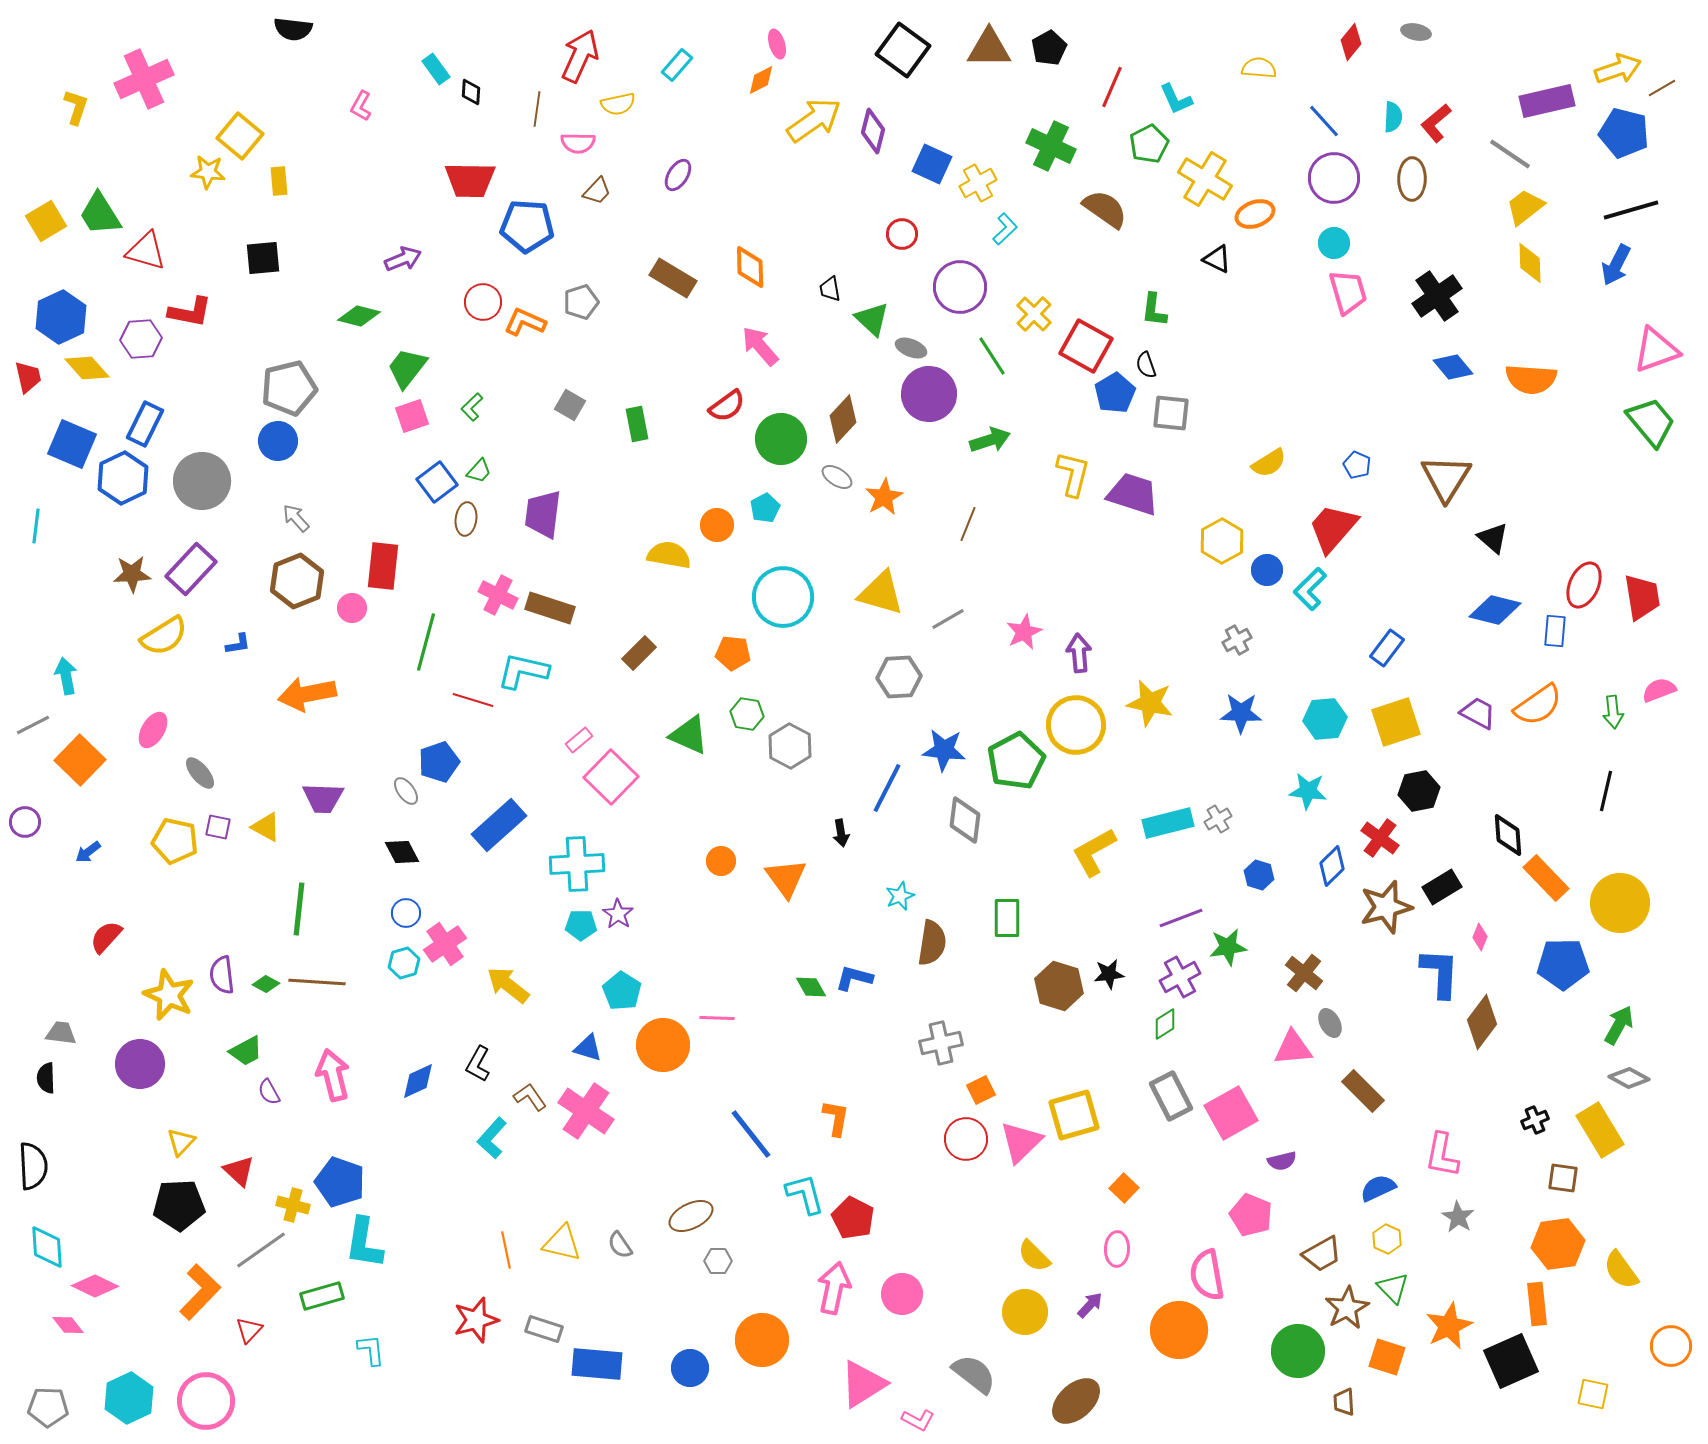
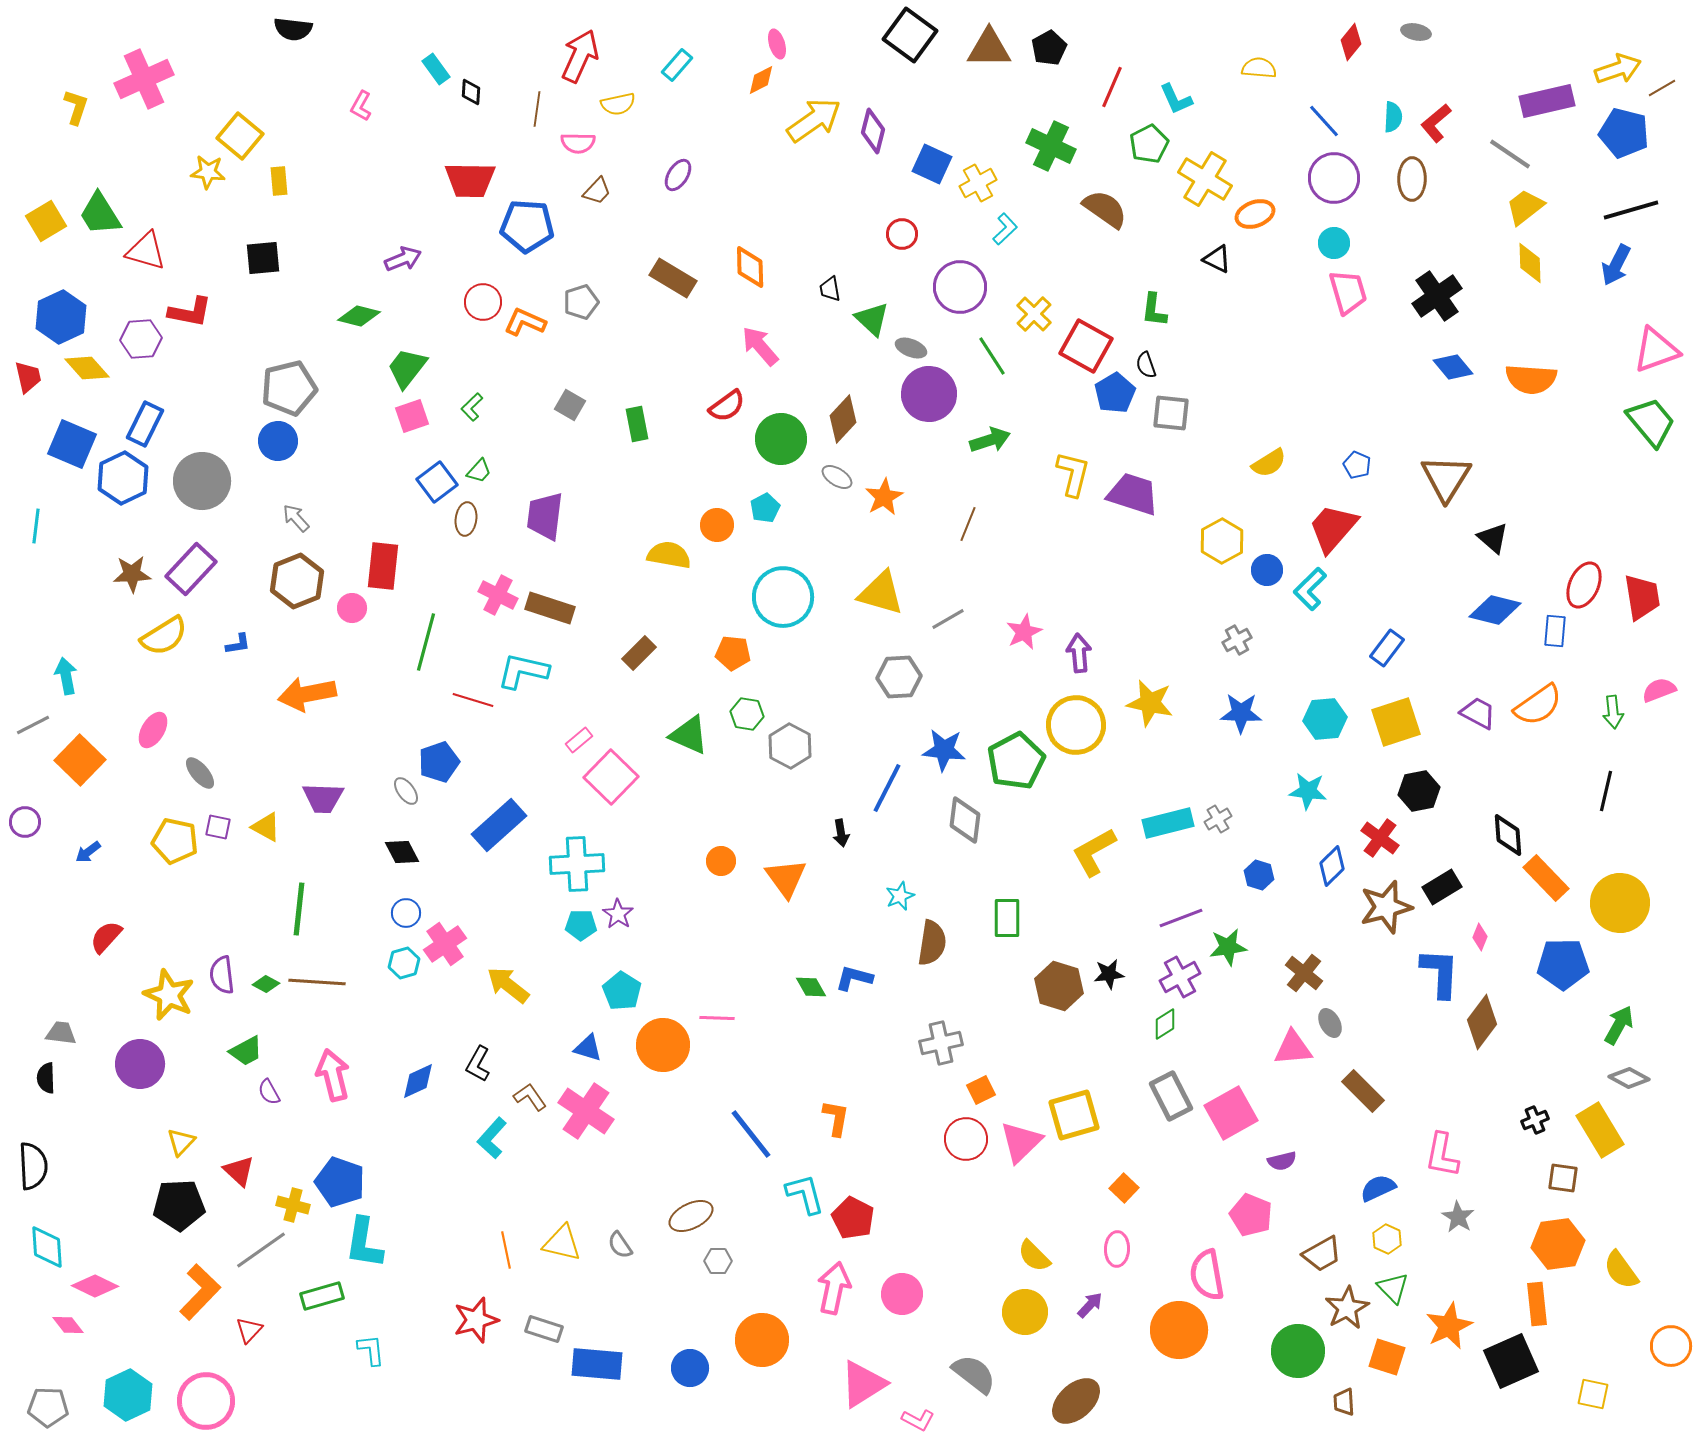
black square at (903, 50): moved 7 px right, 15 px up
purple trapezoid at (543, 514): moved 2 px right, 2 px down
cyan hexagon at (129, 1398): moved 1 px left, 3 px up
